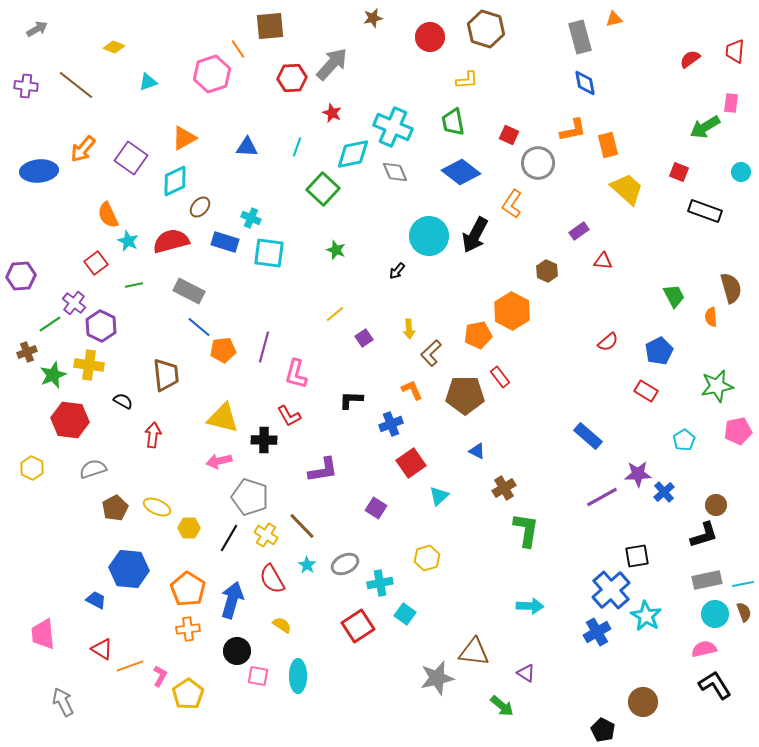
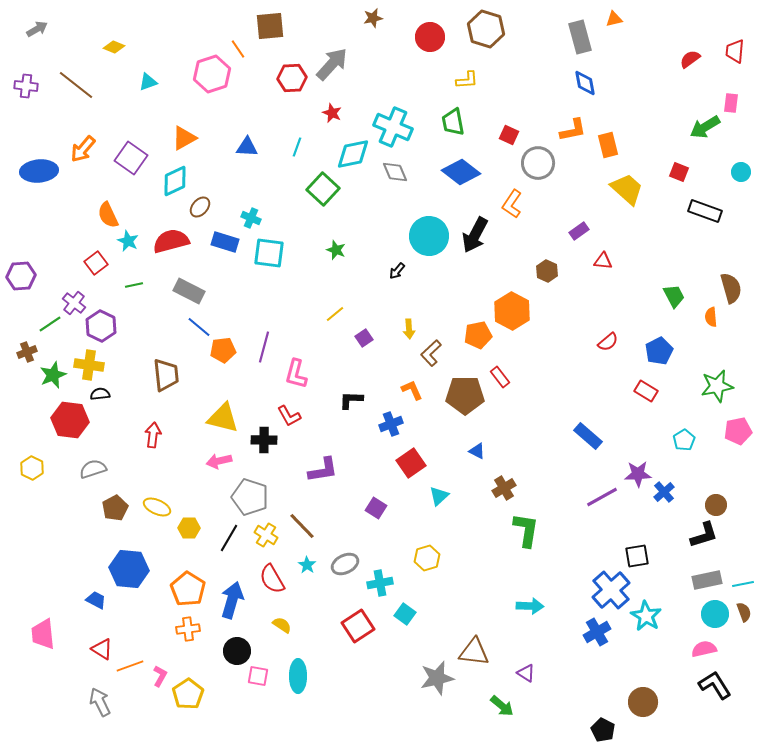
black semicircle at (123, 401): moved 23 px left, 7 px up; rotated 36 degrees counterclockwise
gray arrow at (63, 702): moved 37 px right
